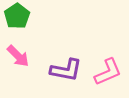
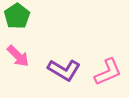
purple L-shape: moved 2 px left; rotated 20 degrees clockwise
